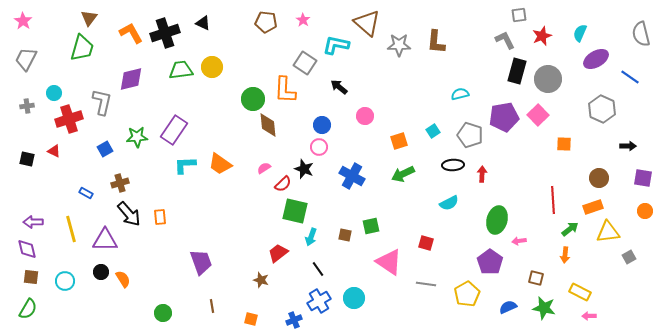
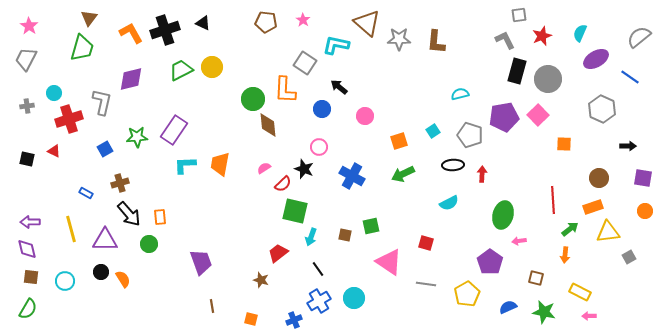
pink star at (23, 21): moved 6 px right, 5 px down
black cross at (165, 33): moved 3 px up
gray semicircle at (641, 34): moved 2 px left, 3 px down; rotated 65 degrees clockwise
gray star at (399, 45): moved 6 px up
green trapezoid at (181, 70): rotated 20 degrees counterclockwise
blue circle at (322, 125): moved 16 px up
orange trapezoid at (220, 164): rotated 65 degrees clockwise
green ellipse at (497, 220): moved 6 px right, 5 px up
purple arrow at (33, 222): moved 3 px left
green star at (544, 308): moved 4 px down
green circle at (163, 313): moved 14 px left, 69 px up
